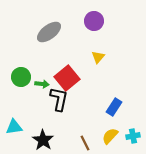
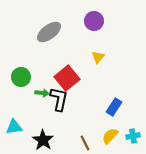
green arrow: moved 9 px down
